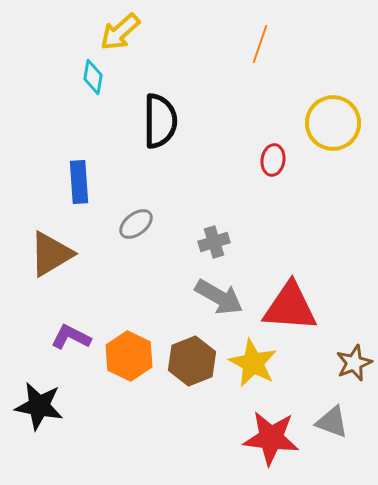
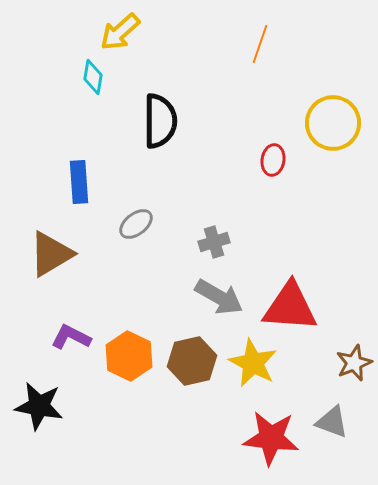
brown hexagon: rotated 9 degrees clockwise
